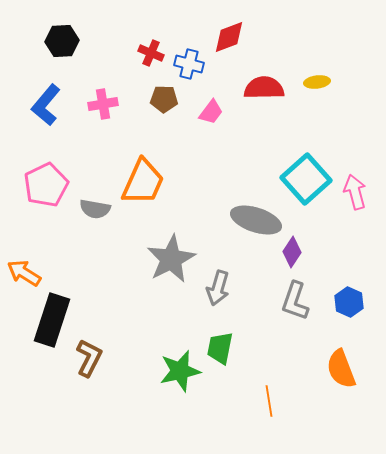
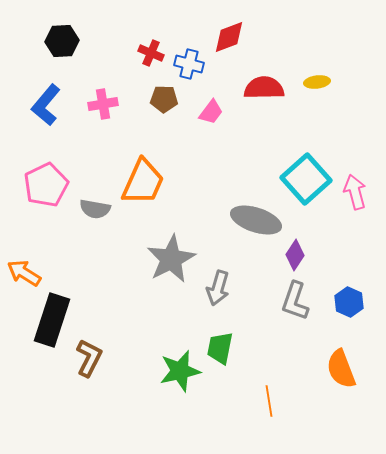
purple diamond: moved 3 px right, 3 px down
